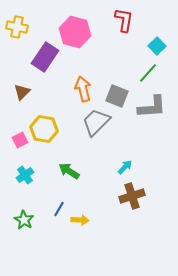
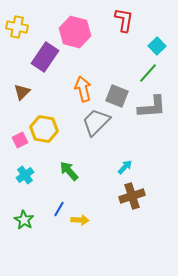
green arrow: rotated 15 degrees clockwise
